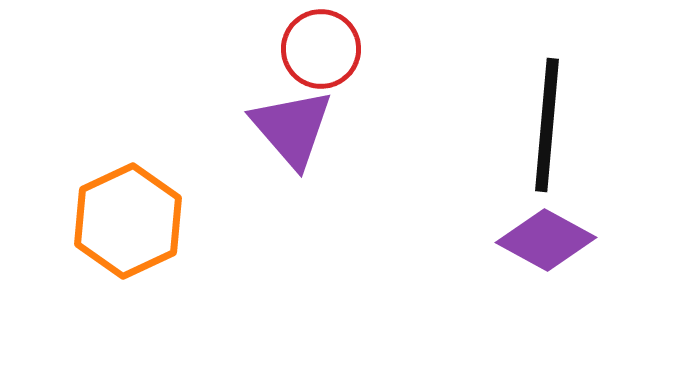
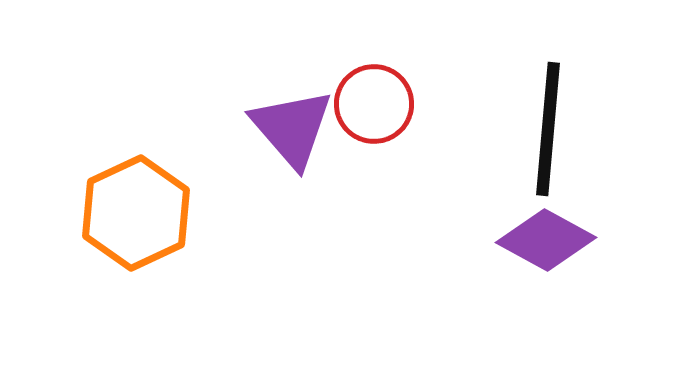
red circle: moved 53 px right, 55 px down
black line: moved 1 px right, 4 px down
orange hexagon: moved 8 px right, 8 px up
